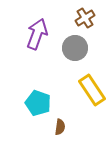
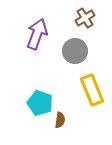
gray circle: moved 3 px down
yellow rectangle: rotated 12 degrees clockwise
cyan pentagon: moved 2 px right
brown semicircle: moved 7 px up
